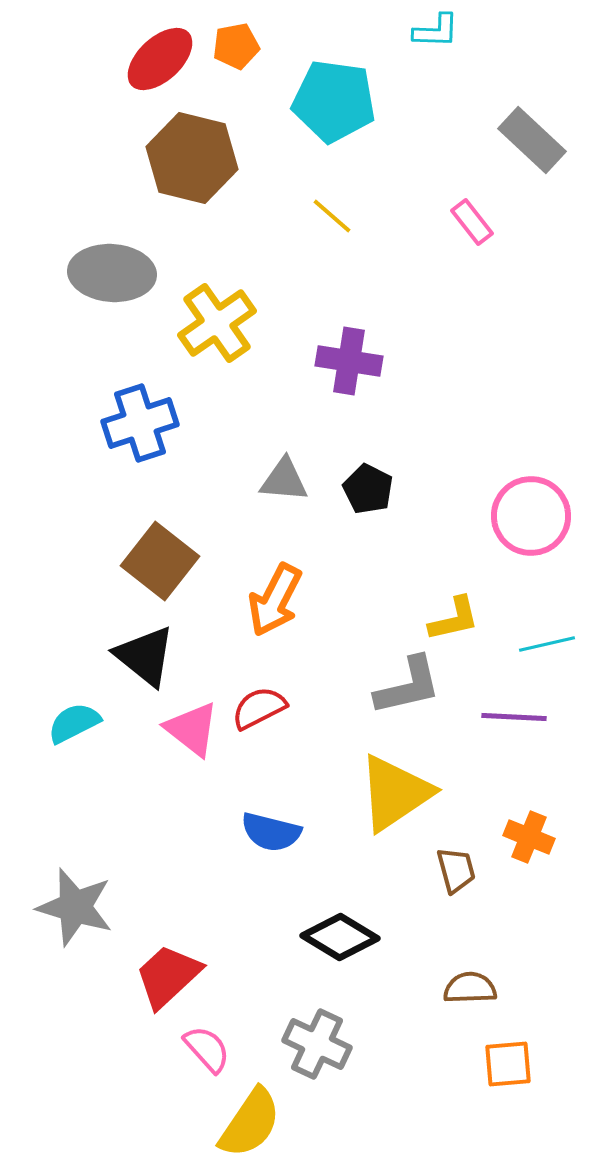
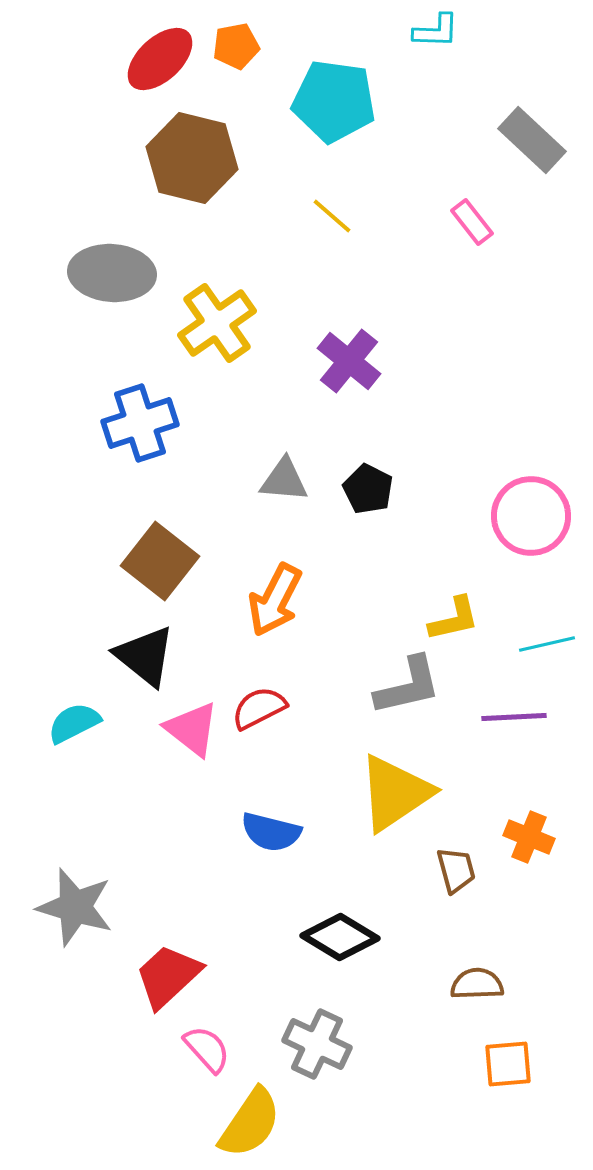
purple cross: rotated 30 degrees clockwise
purple line: rotated 6 degrees counterclockwise
brown semicircle: moved 7 px right, 4 px up
